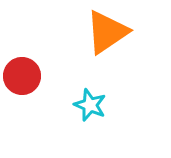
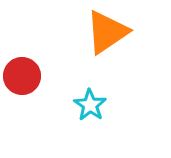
cyan star: rotated 12 degrees clockwise
